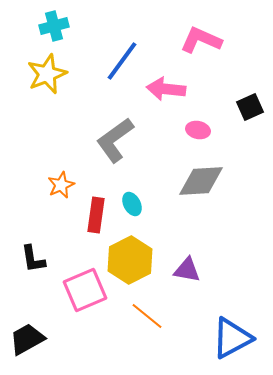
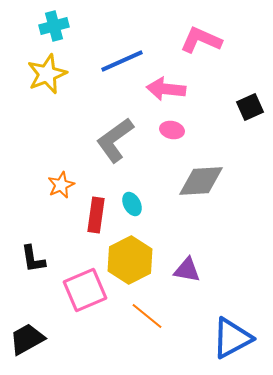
blue line: rotated 30 degrees clockwise
pink ellipse: moved 26 px left
